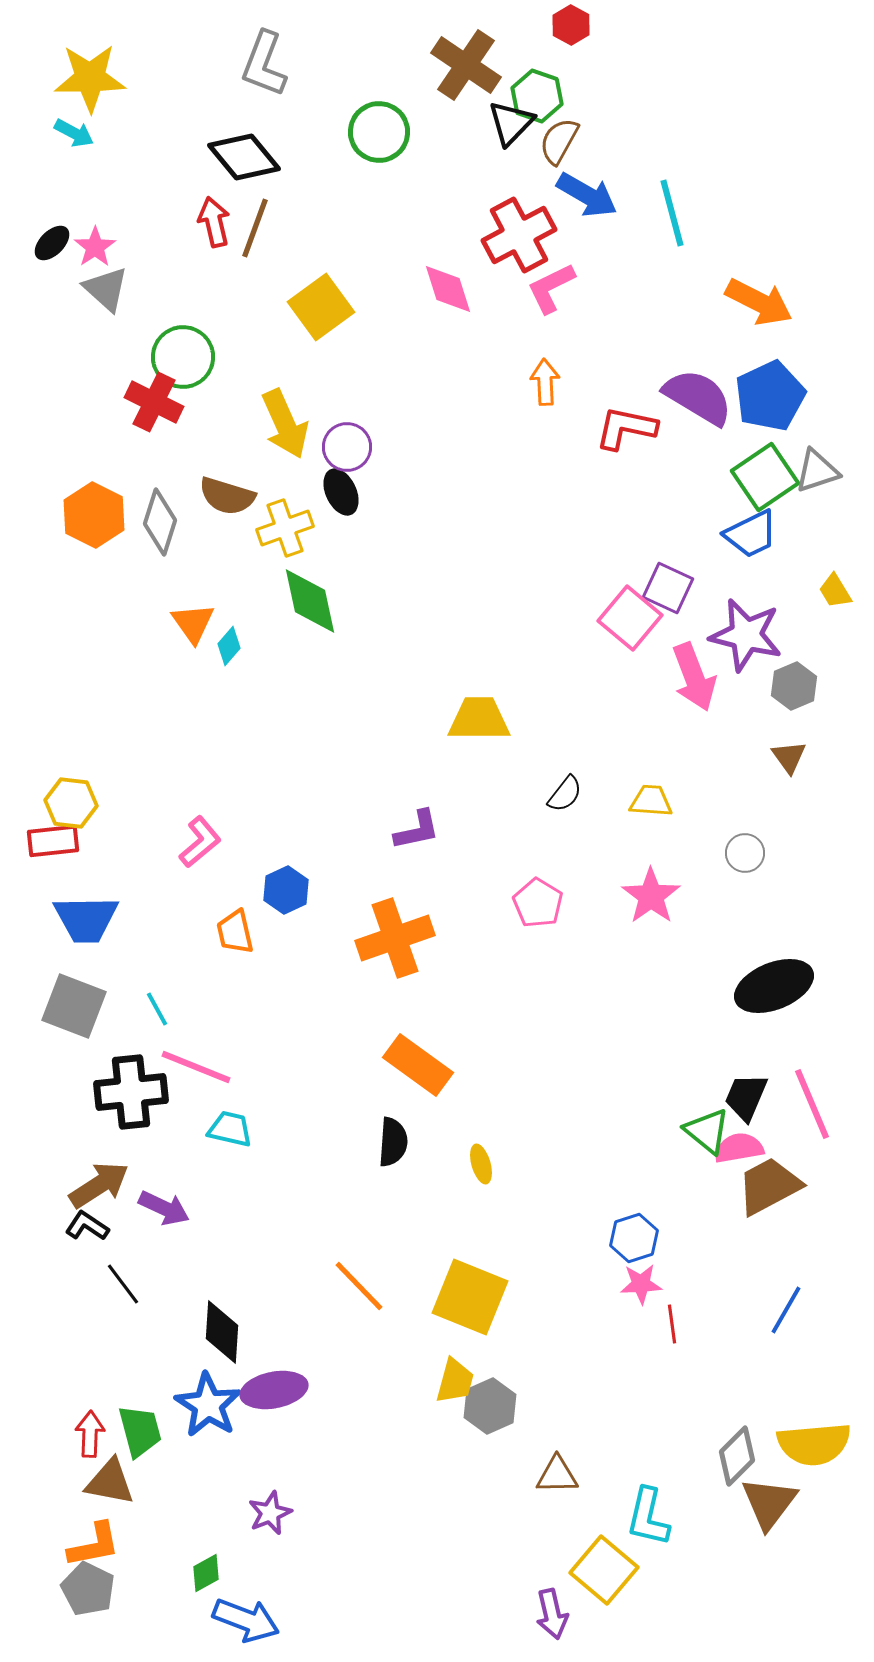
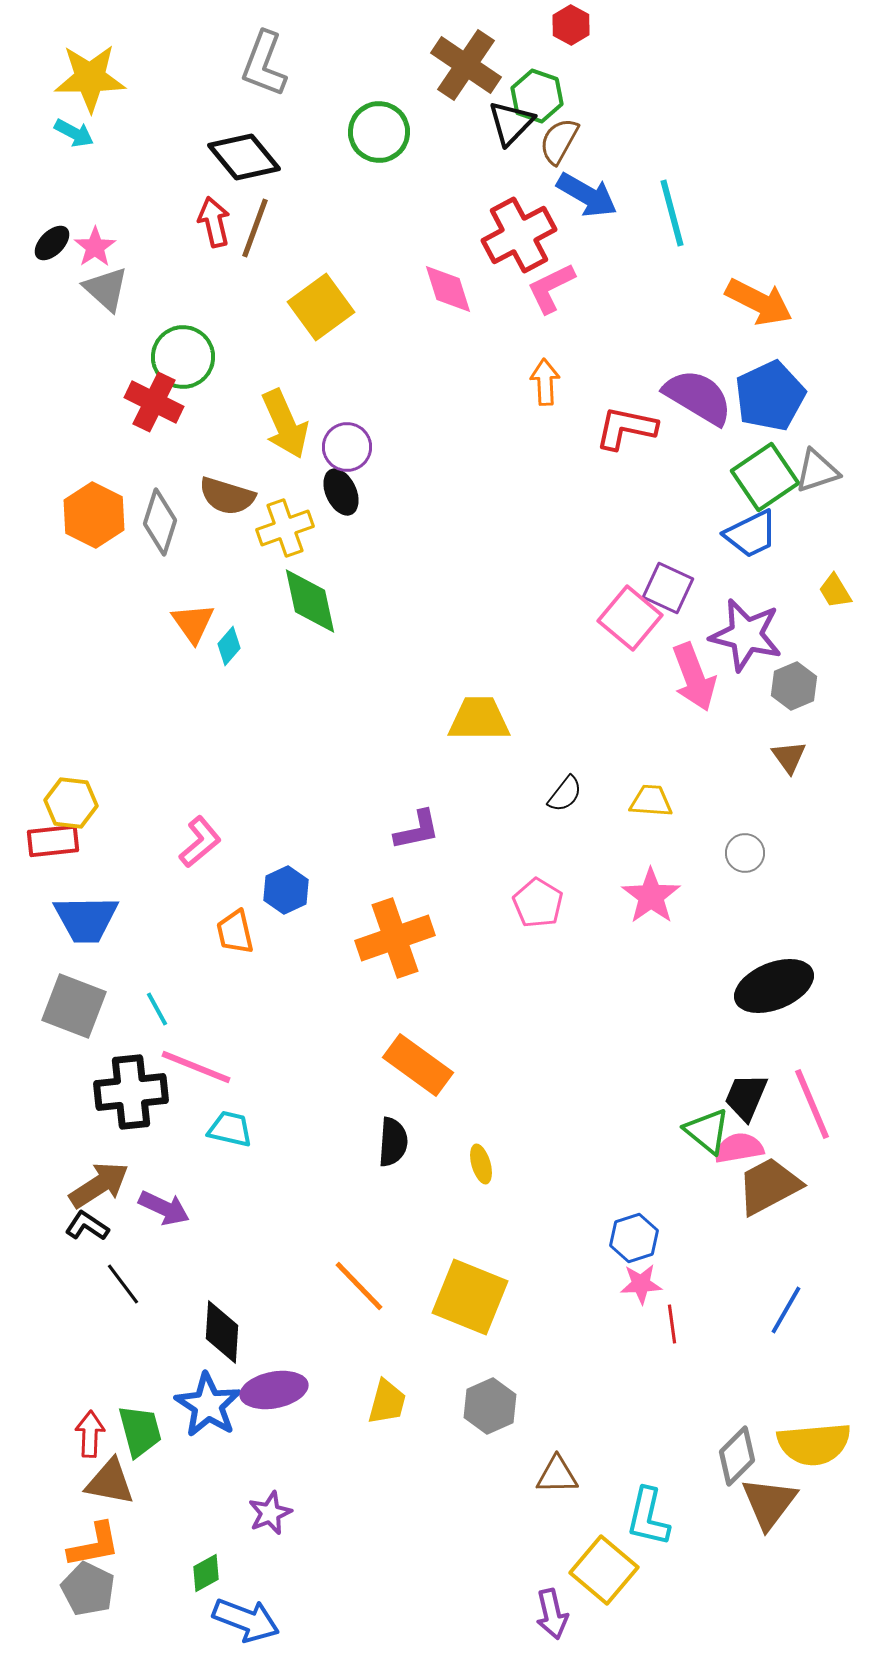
yellow trapezoid at (455, 1381): moved 68 px left, 21 px down
